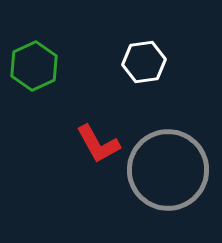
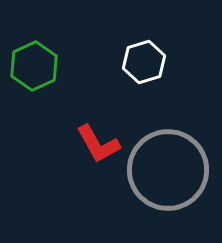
white hexagon: rotated 9 degrees counterclockwise
